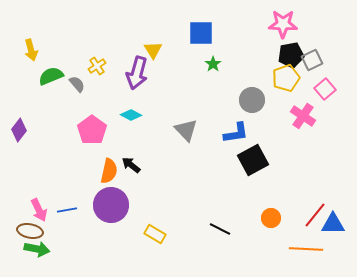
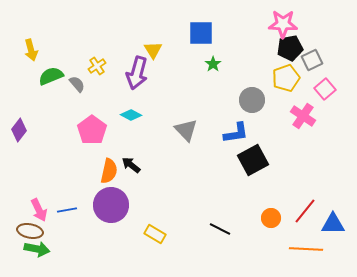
black pentagon: moved 1 px left, 7 px up
red line: moved 10 px left, 4 px up
